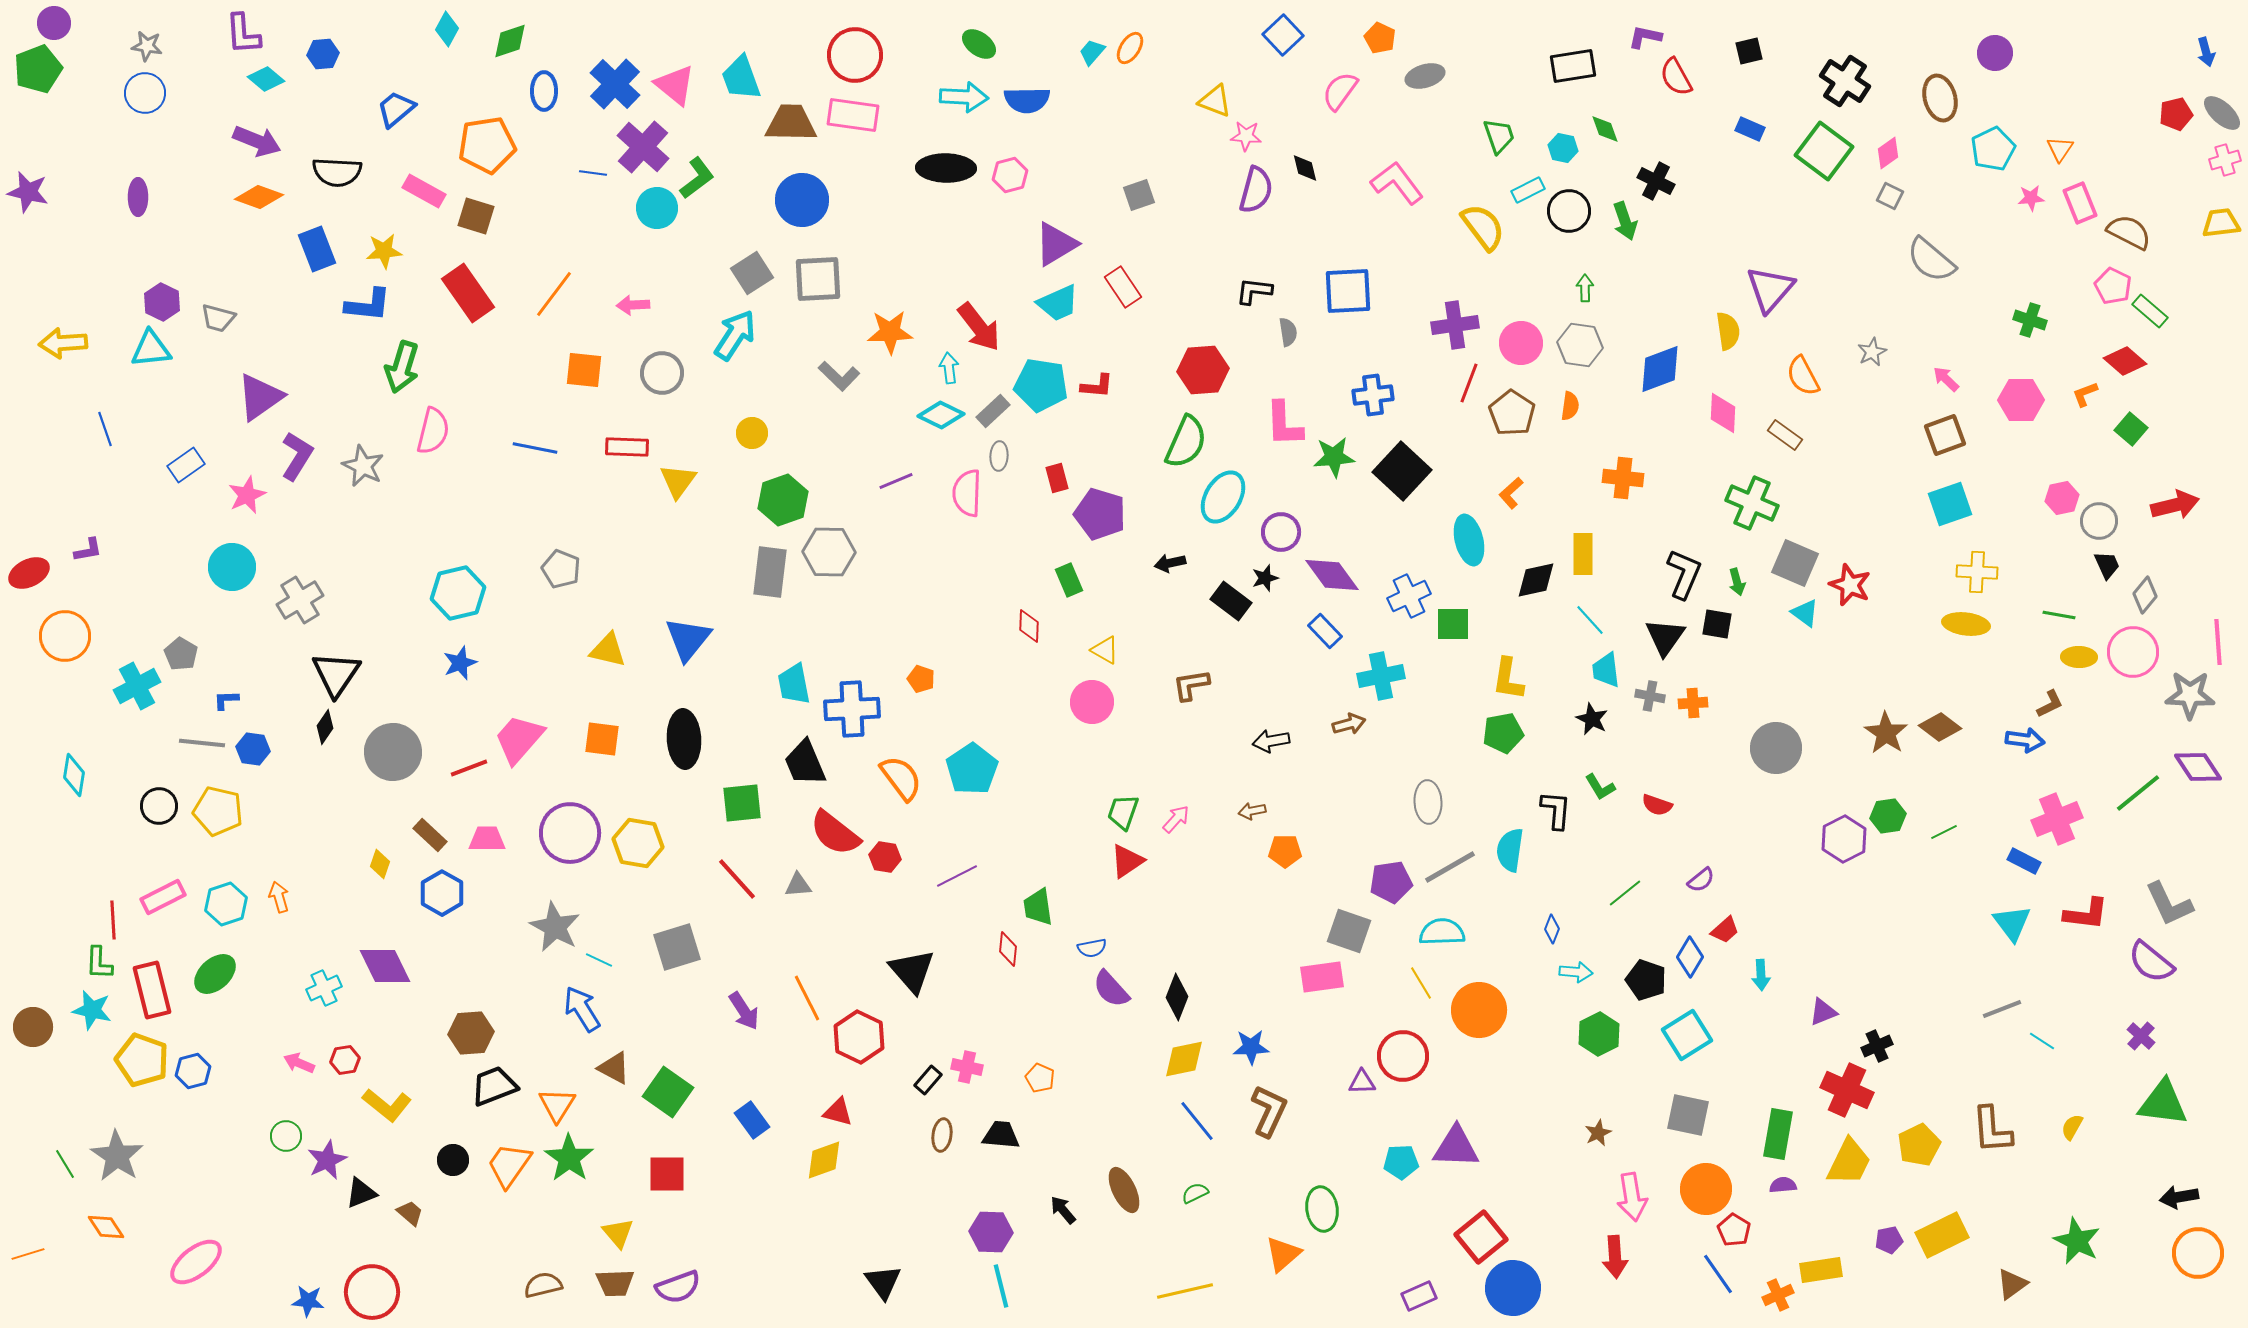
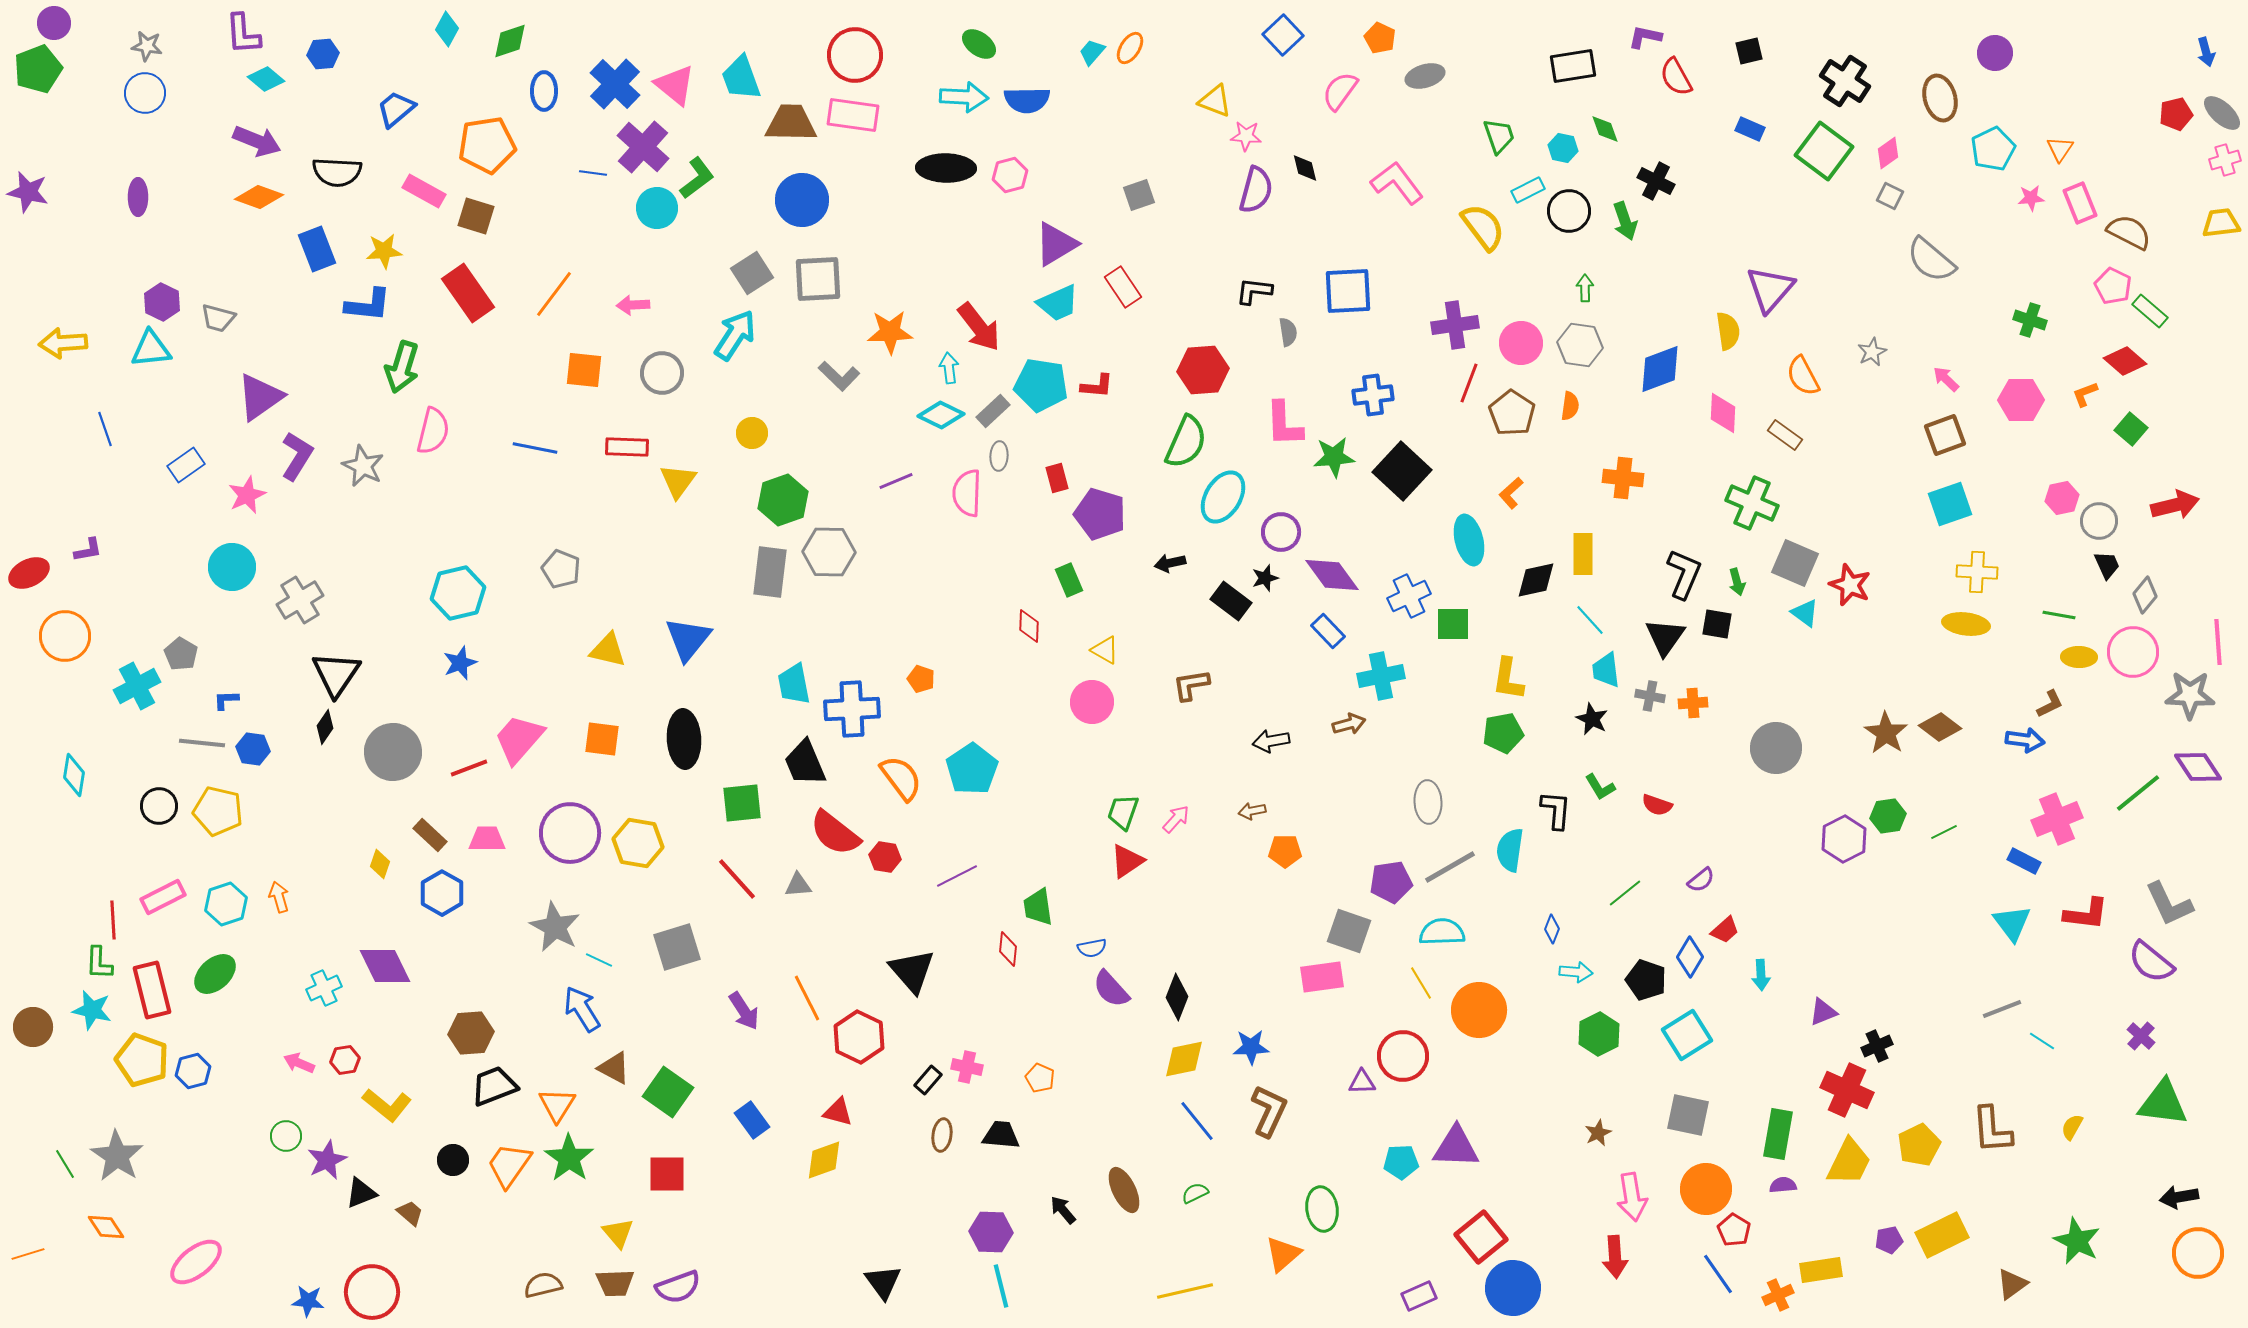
blue rectangle at (1325, 631): moved 3 px right
